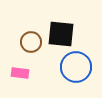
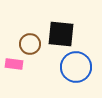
brown circle: moved 1 px left, 2 px down
pink rectangle: moved 6 px left, 9 px up
